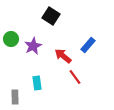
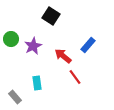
gray rectangle: rotated 40 degrees counterclockwise
